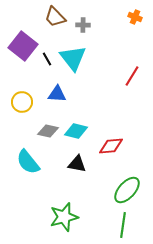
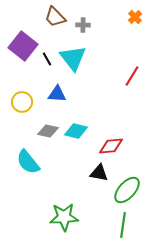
orange cross: rotated 24 degrees clockwise
black triangle: moved 22 px right, 9 px down
green star: rotated 12 degrees clockwise
